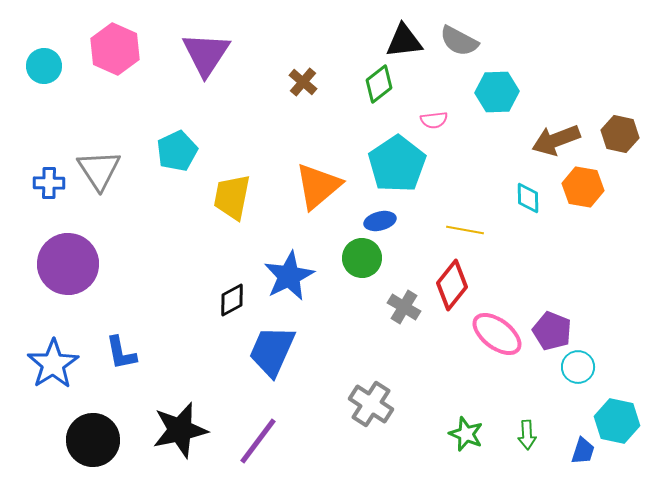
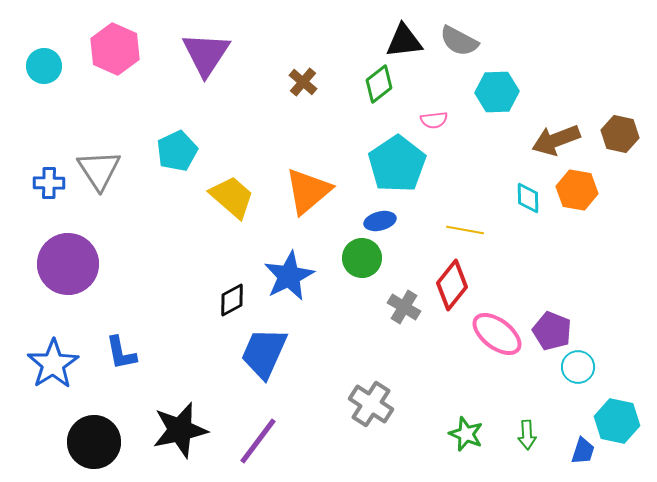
orange triangle at (318, 186): moved 10 px left, 5 px down
orange hexagon at (583, 187): moved 6 px left, 3 px down
yellow trapezoid at (232, 197): rotated 120 degrees clockwise
blue trapezoid at (272, 351): moved 8 px left, 2 px down
black circle at (93, 440): moved 1 px right, 2 px down
